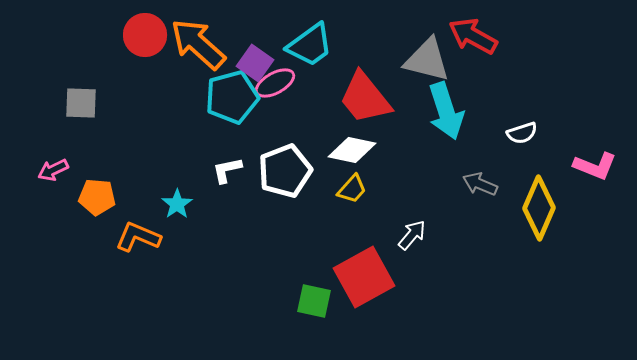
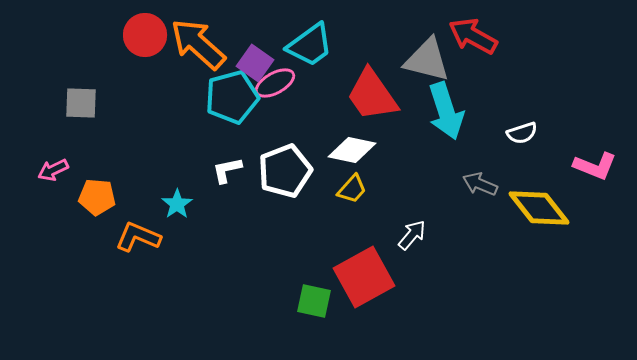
red trapezoid: moved 7 px right, 3 px up; rotated 4 degrees clockwise
yellow diamond: rotated 62 degrees counterclockwise
